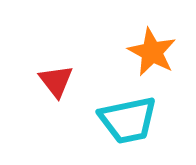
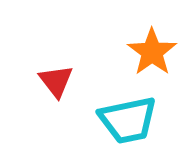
orange star: rotated 9 degrees clockwise
